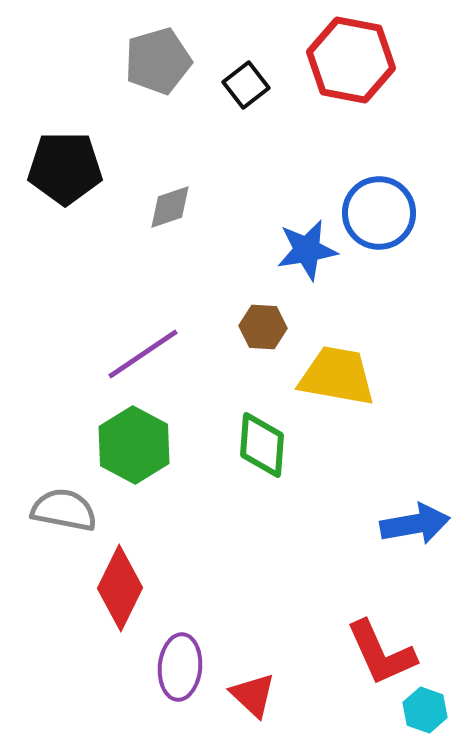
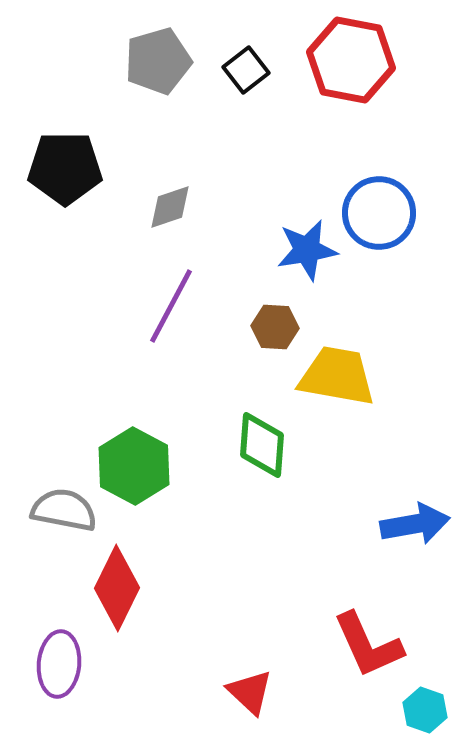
black square: moved 15 px up
brown hexagon: moved 12 px right
purple line: moved 28 px right, 48 px up; rotated 28 degrees counterclockwise
green hexagon: moved 21 px down
red diamond: moved 3 px left
red L-shape: moved 13 px left, 8 px up
purple ellipse: moved 121 px left, 3 px up
red triangle: moved 3 px left, 3 px up
